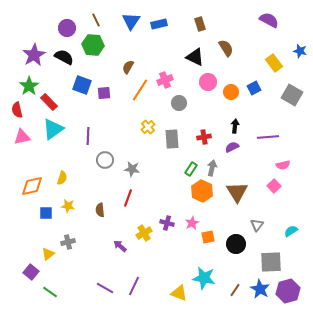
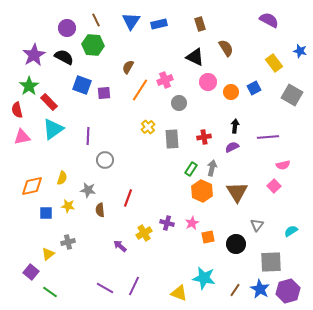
gray star at (132, 169): moved 44 px left, 21 px down
